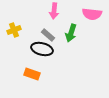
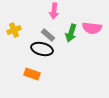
pink semicircle: moved 14 px down
